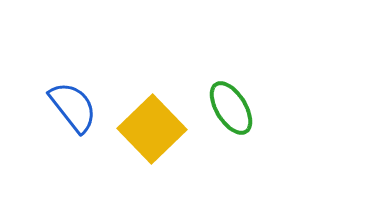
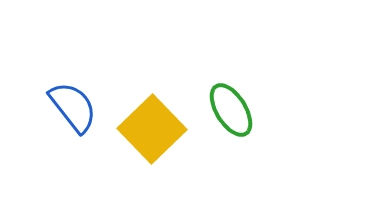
green ellipse: moved 2 px down
